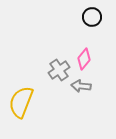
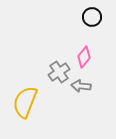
pink diamond: moved 2 px up
gray cross: moved 2 px down
yellow semicircle: moved 4 px right
